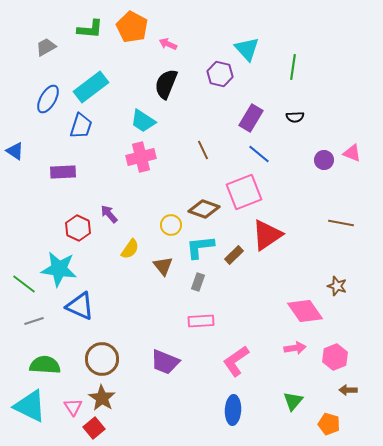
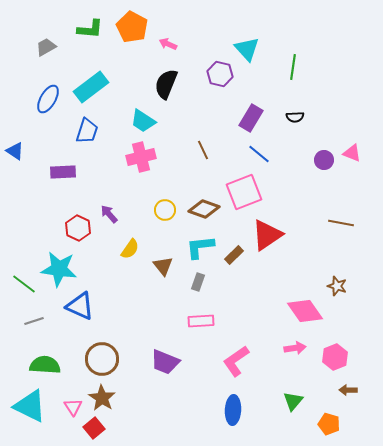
blue trapezoid at (81, 126): moved 6 px right, 5 px down
yellow circle at (171, 225): moved 6 px left, 15 px up
